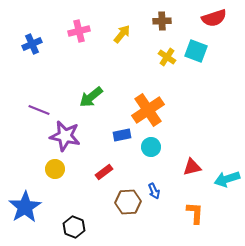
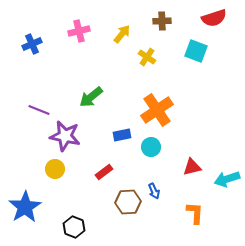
yellow cross: moved 20 px left
orange cross: moved 9 px right
